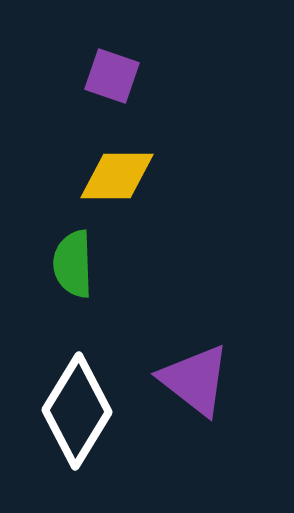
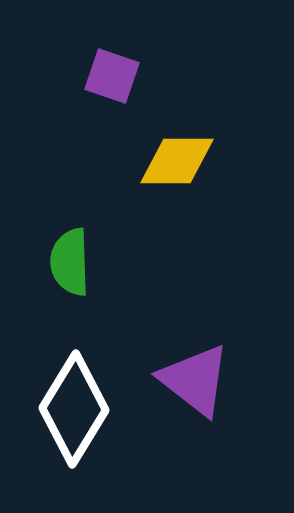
yellow diamond: moved 60 px right, 15 px up
green semicircle: moved 3 px left, 2 px up
white diamond: moved 3 px left, 2 px up
